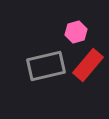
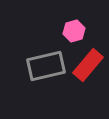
pink hexagon: moved 2 px left, 1 px up
